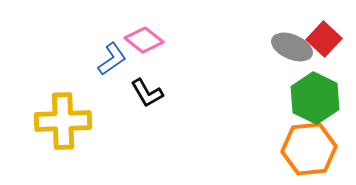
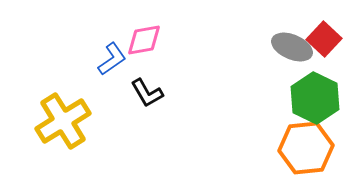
pink diamond: rotated 48 degrees counterclockwise
yellow cross: rotated 30 degrees counterclockwise
orange hexagon: moved 3 px left, 1 px up
